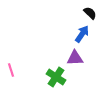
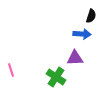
black semicircle: moved 1 px right, 3 px down; rotated 64 degrees clockwise
blue arrow: rotated 60 degrees clockwise
